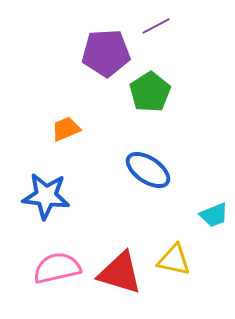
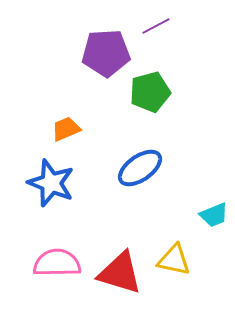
green pentagon: rotated 18 degrees clockwise
blue ellipse: moved 8 px left, 2 px up; rotated 69 degrees counterclockwise
blue star: moved 5 px right, 13 px up; rotated 15 degrees clockwise
pink semicircle: moved 5 px up; rotated 12 degrees clockwise
